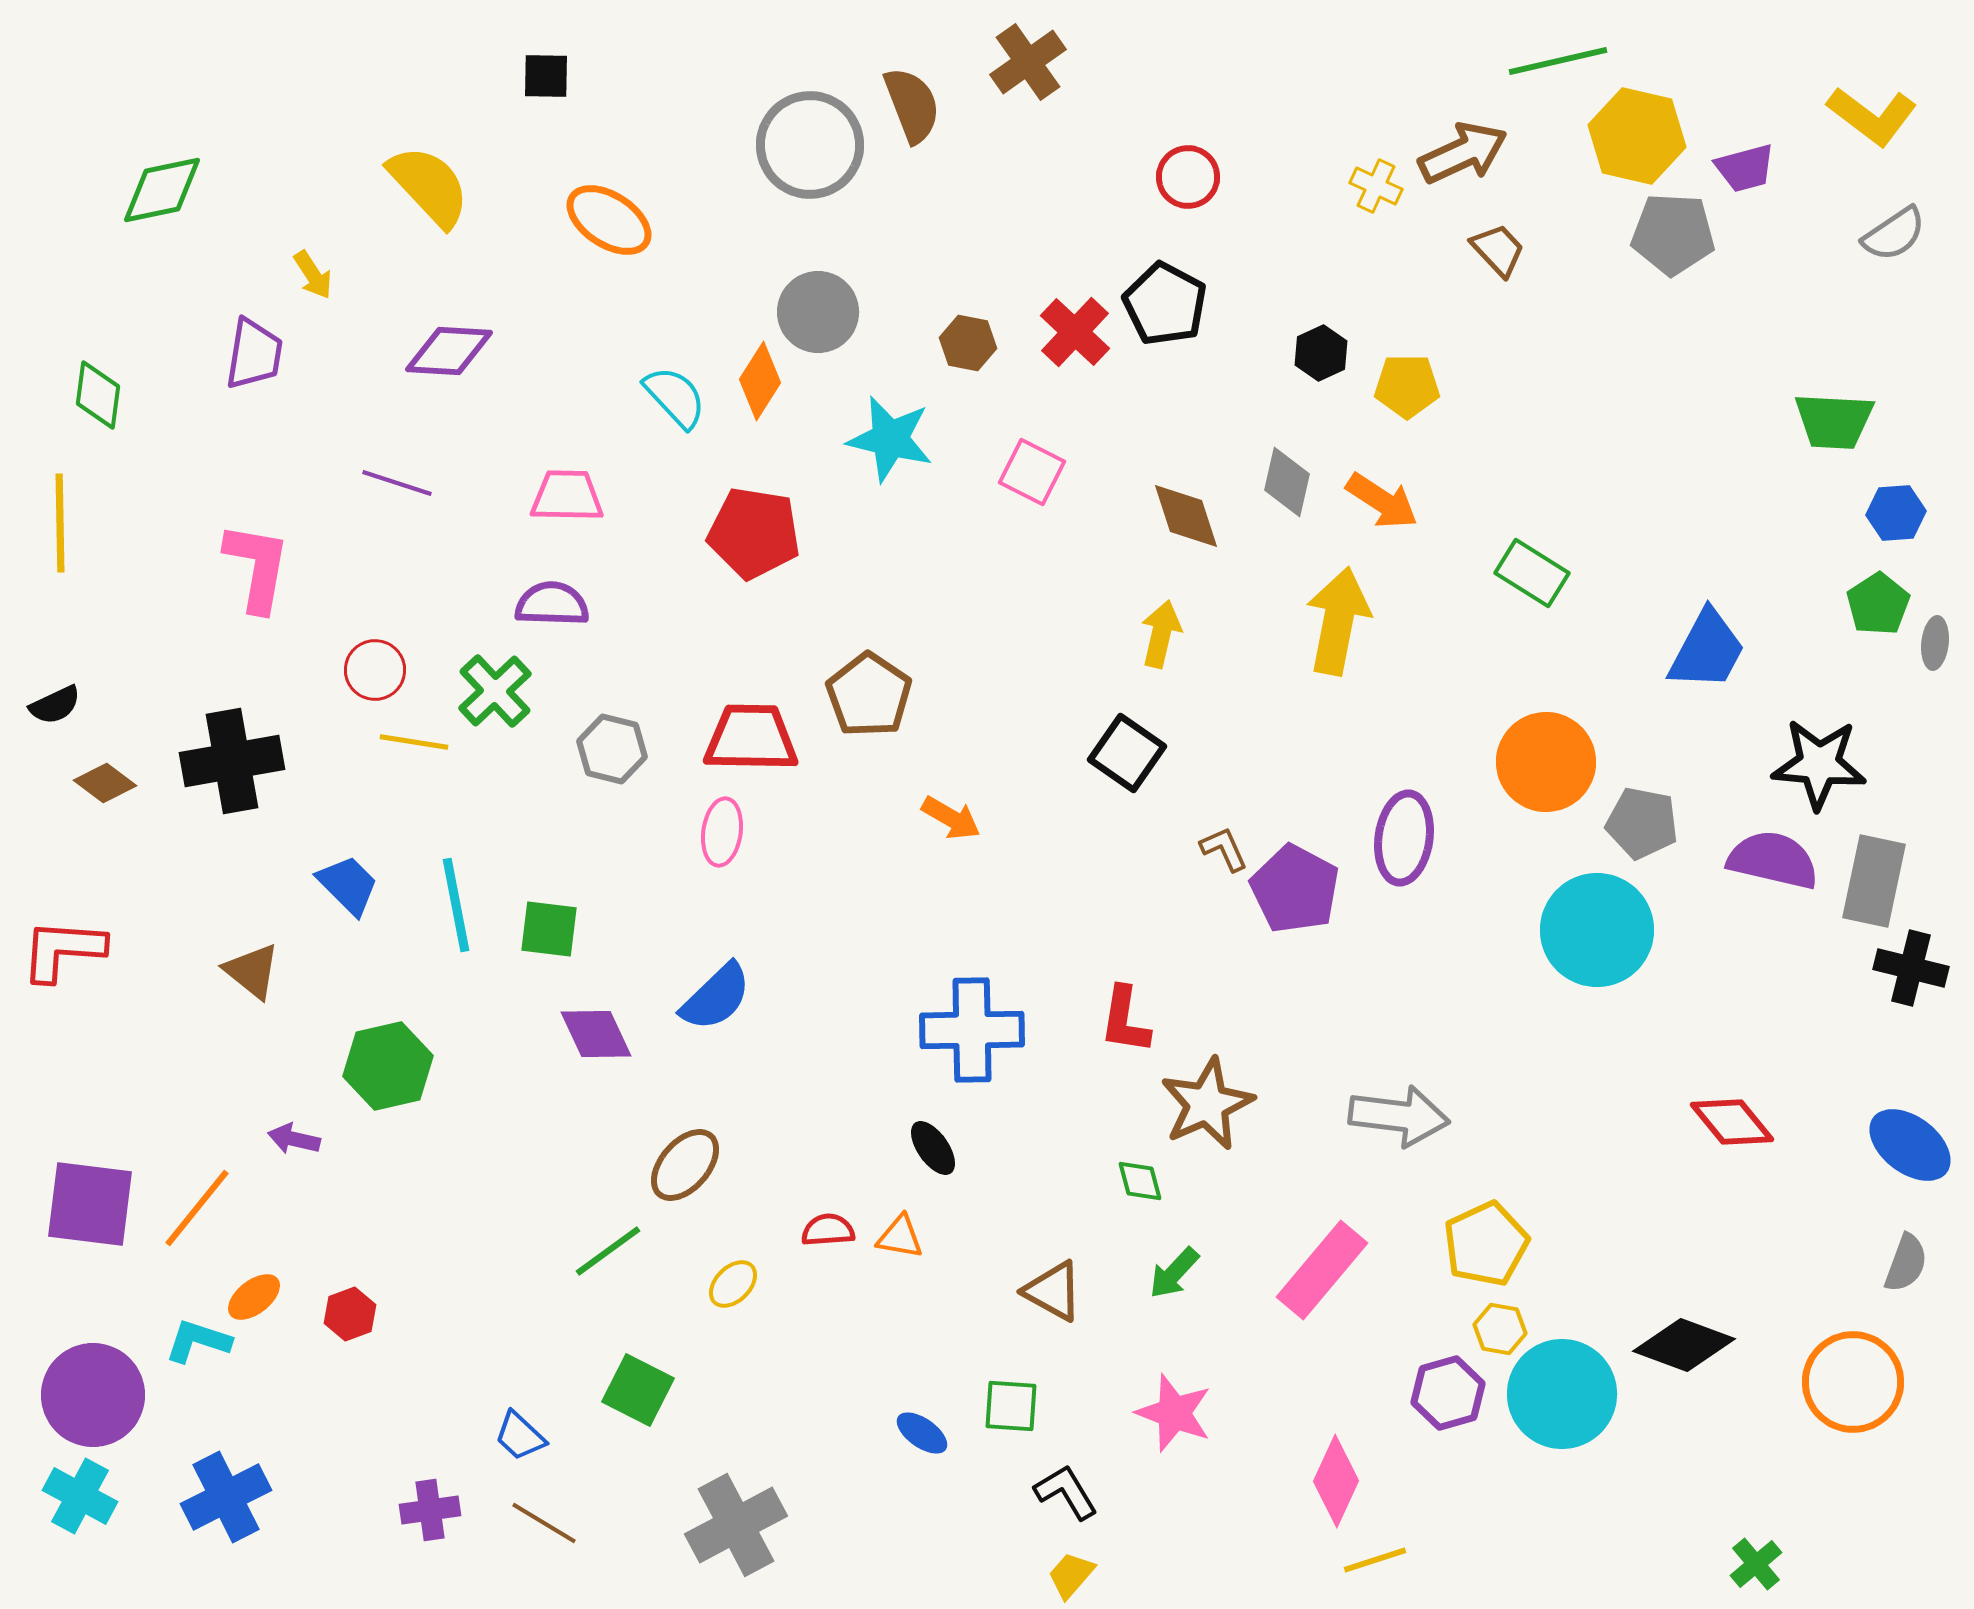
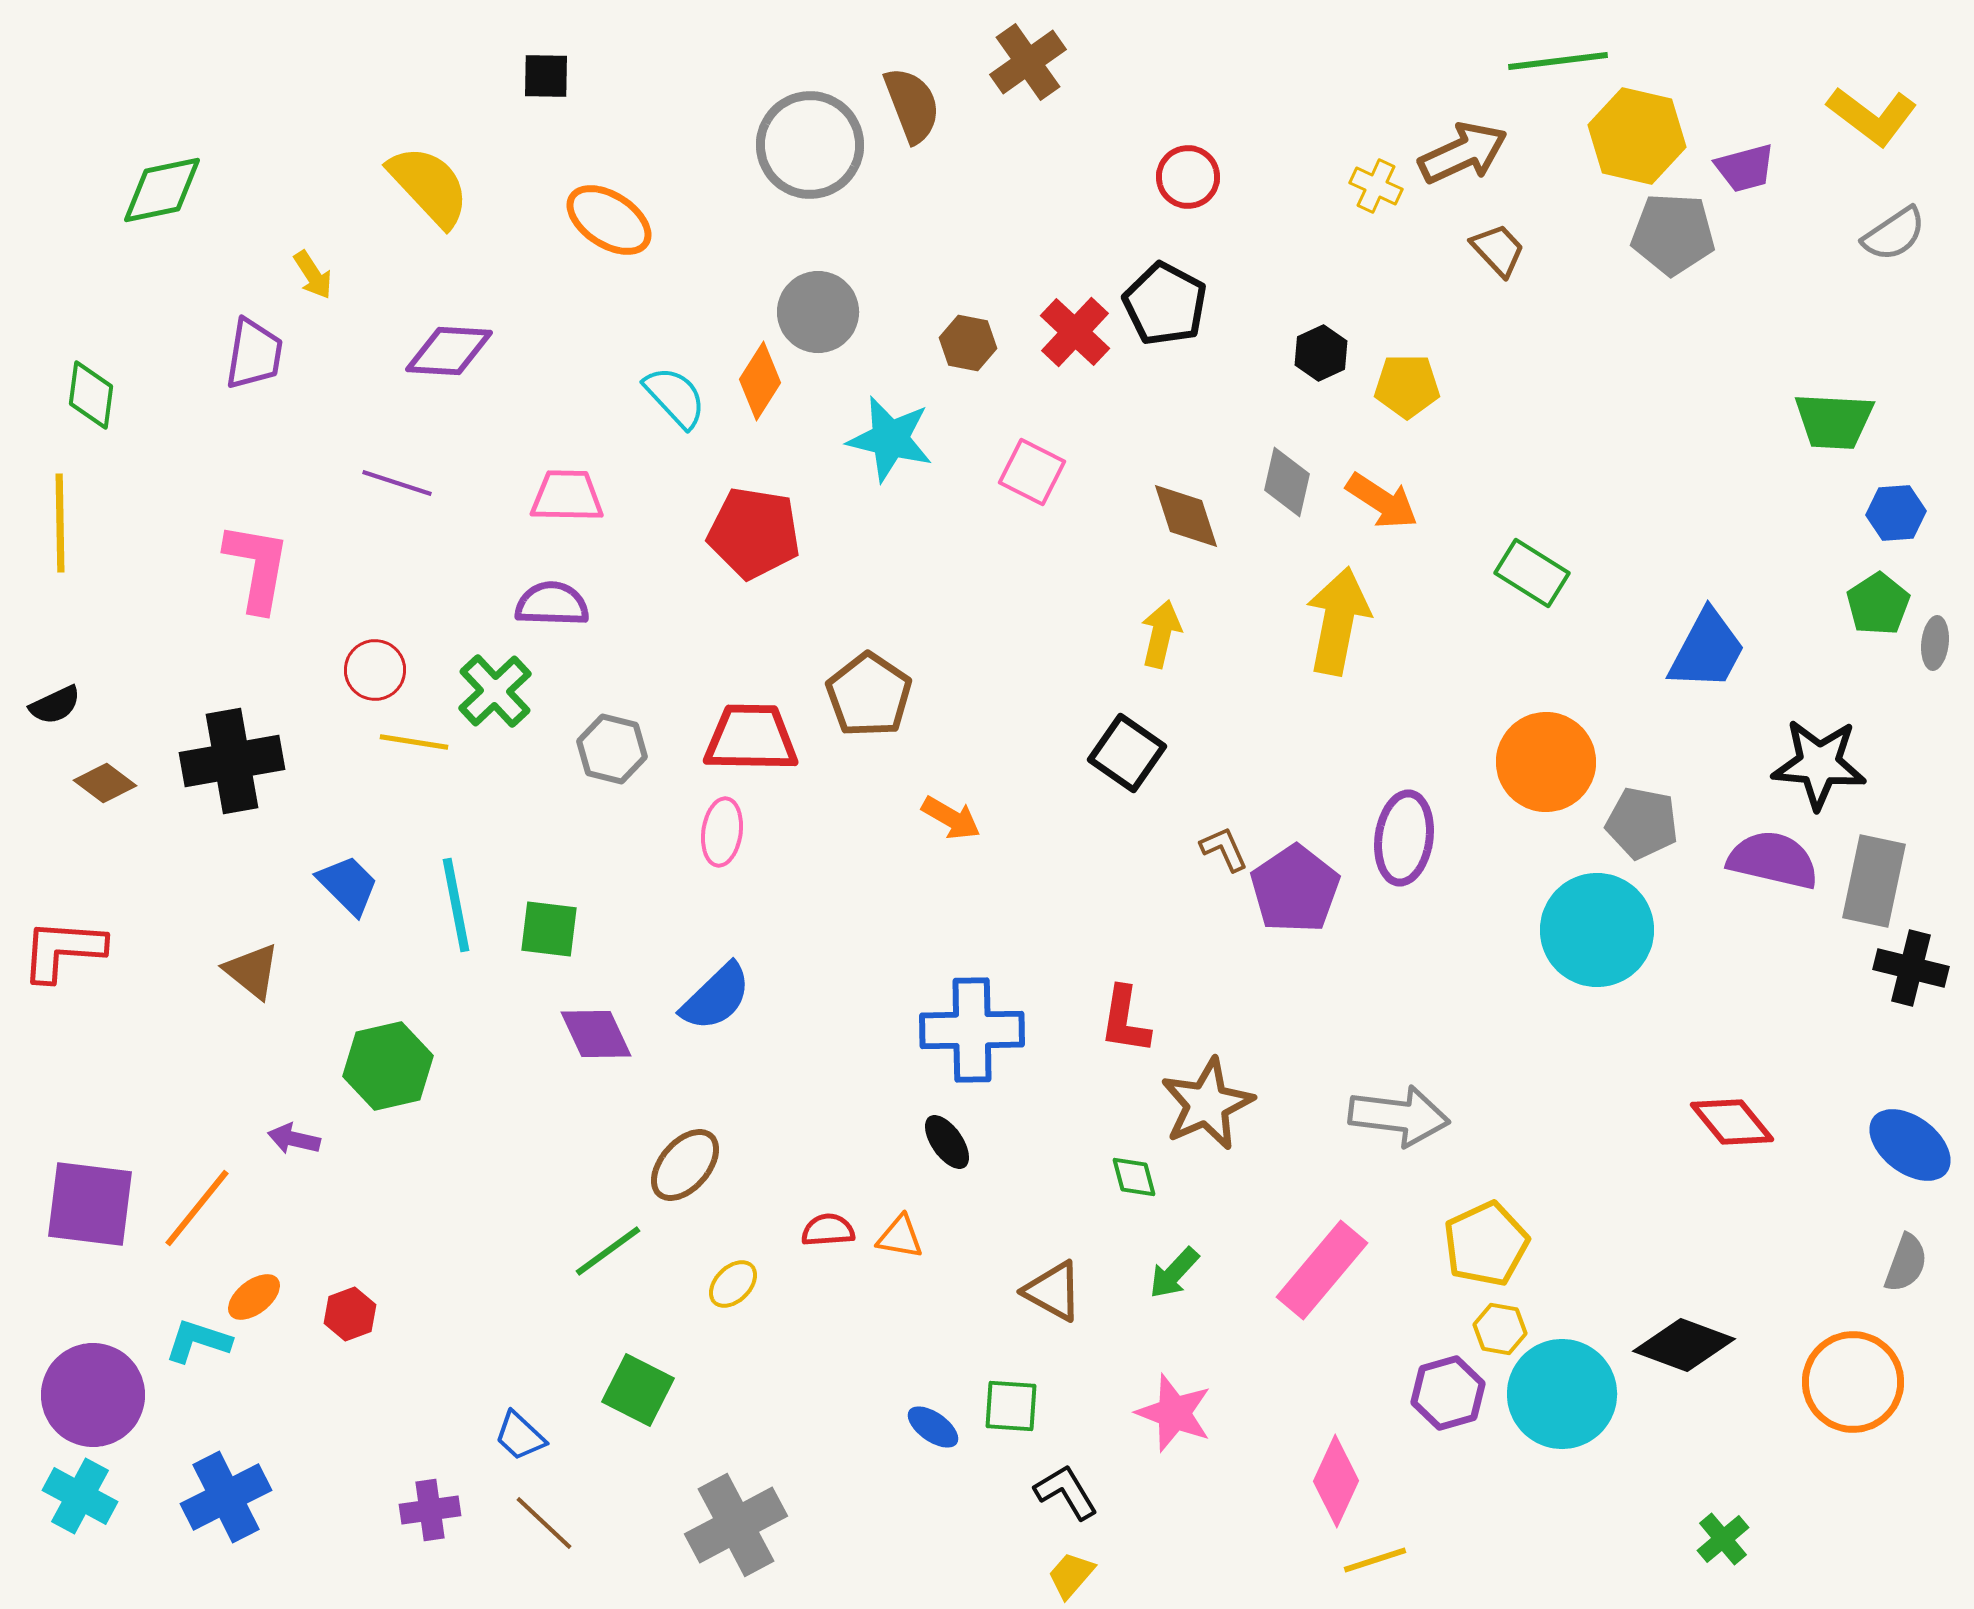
green line at (1558, 61): rotated 6 degrees clockwise
green diamond at (98, 395): moved 7 px left
purple pentagon at (1295, 889): rotated 10 degrees clockwise
black ellipse at (933, 1148): moved 14 px right, 6 px up
green diamond at (1140, 1181): moved 6 px left, 4 px up
blue ellipse at (922, 1433): moved 11 px right, 6 px up
brown line at (544, 1523): rotated 12 degrees clockwise
green cross at (1756, 1564): moved 33 px left, 25 px up
